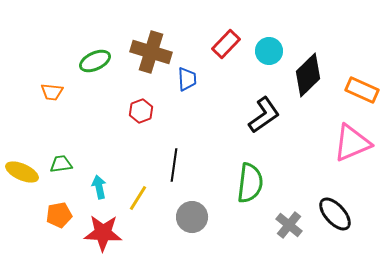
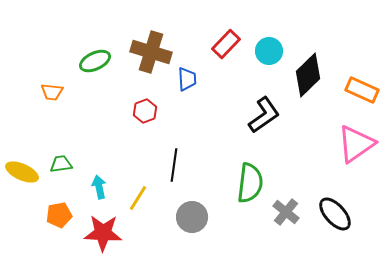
red hexagon: moved 4 px right
pink triangle: moved 4 px right, 1 px down; rotated 12 degrees counterclockwise
gray cross: moved 3 px left, 13 px up
